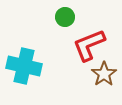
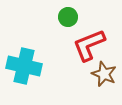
green circle: moved 3 px right
brown star: rotated 15 degrees counterclockwise
